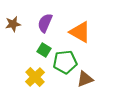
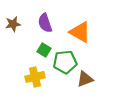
purple semicircle: rotated 42 degrees counterclockwise
yellow cross: rotated 30 degrees clockwise
